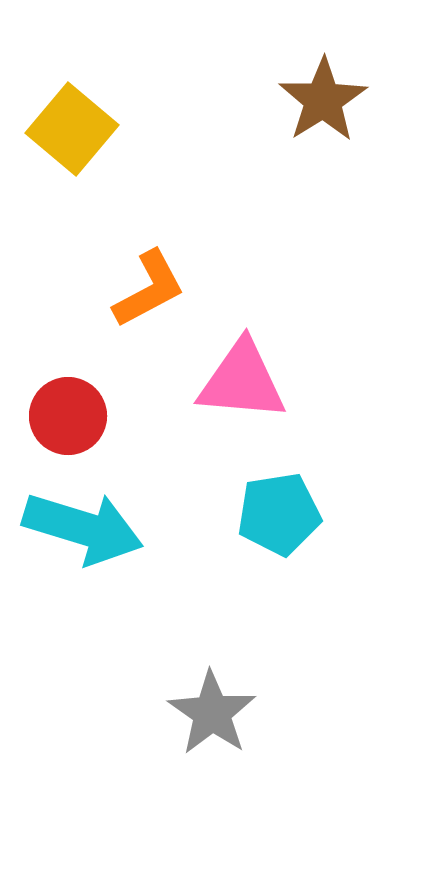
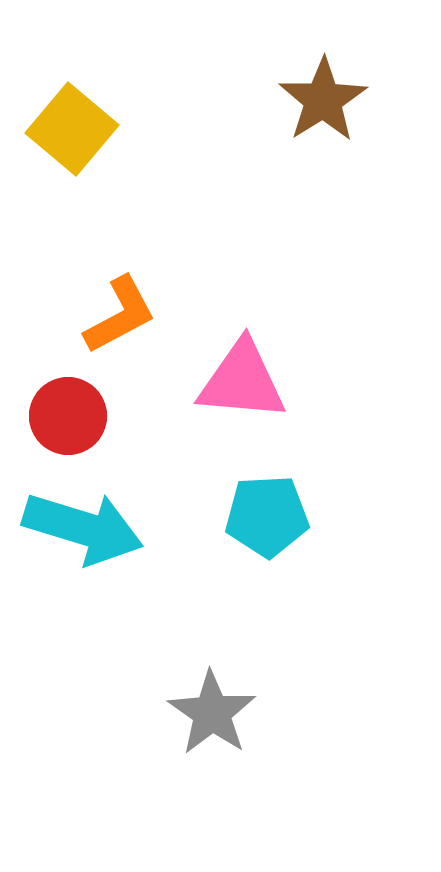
orange L-shape: moved 29 px left, 26 px down
cyan pentagon: moved 12 px left, 2 px down; rotated 6 degrees clockwise
